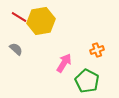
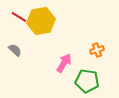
gray semicircle: moved 1 px left, 1 px down
green pentagon: rotated 20 degrees counterclockwise
